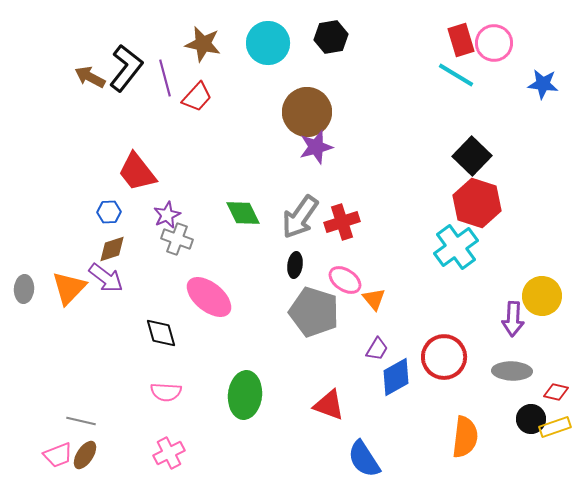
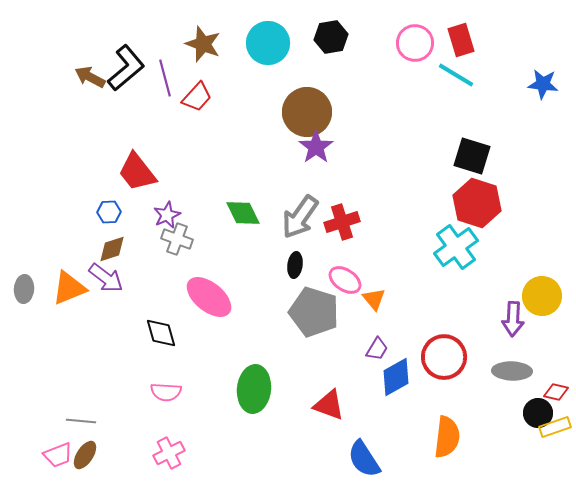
pink circle at (494, 43): moved 79 px left
brown star at (203, 44): rotated 9 degrees clockwise
black L-shape at (126, 68): rotated 12 degrees clockwise
purple star at (316, 147): rotated 20 degrees counterclockwise
black square at (472, 156): rotated 27 degrees counterclockwise
orange triangle at (69, 288): rotated 24 degrees clockwise
green ellipse at (245, 395): moved 9 px right, 6 px up
black circle at (531, 419): moved 7 px right, 6 px up
gray line at (81, 421): rotated 8 degrees counterclockwise
orange semicircle at (465, 437): moved 18 px left
